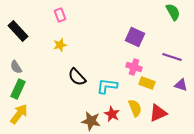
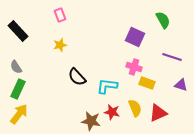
green semicircle: moved 10 px left, 8 px down
red star: moved 2 px up; rotated 14 degrees counterclockwise
